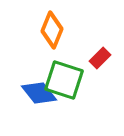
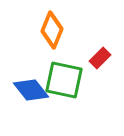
green square: rotated 6 degrees counterclockwise
blue diamond: moved 8 px left, 3 px up
